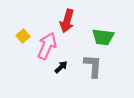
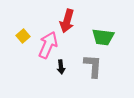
pink arrow: moved 1 px right, 1 px up
black arrow: rotated 128 degrees clockwise
